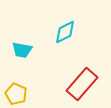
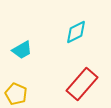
cyan diamond: moved 11 px right
cyan trapezoid: rotated 40 degrees counterclockwise
